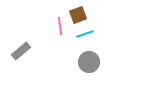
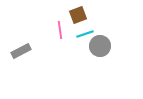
pink line: moved 4 px down
gray rectangle: rotated 12 degrees clockwise
gray circle: moved 11 px right, 16 px up
